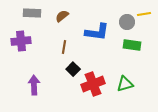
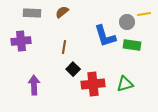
brown semicircle: moved 4 px up
blue L-shape: moved 8 px right, 4 px down; rotated 65 degrees clockwise
red cross: rotated 15 degrees clockwise
